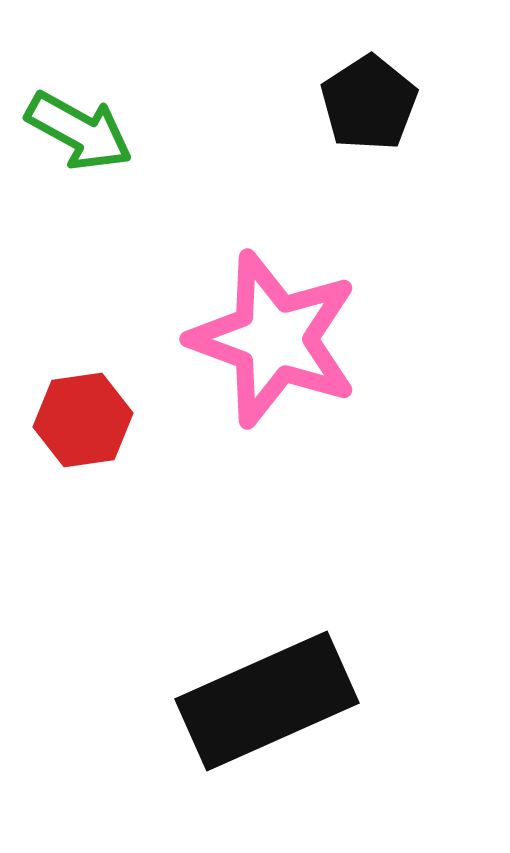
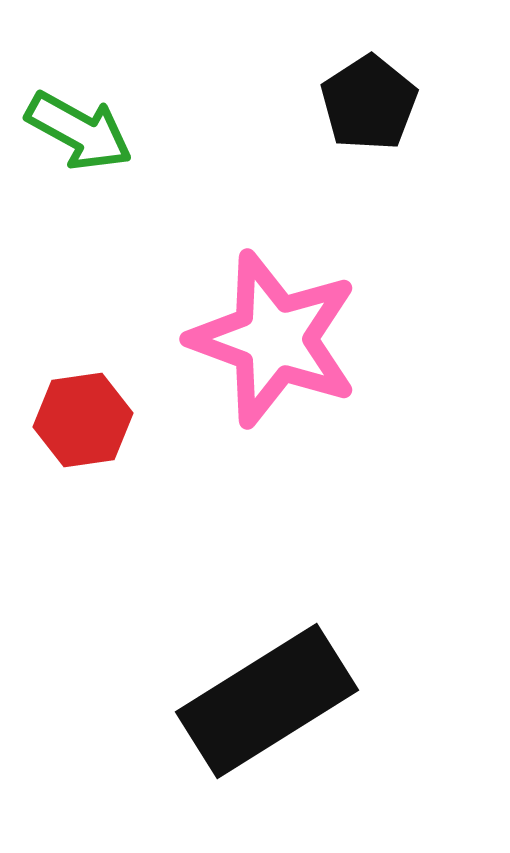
black rectangle: rotated 8 degrees counterclockwise
